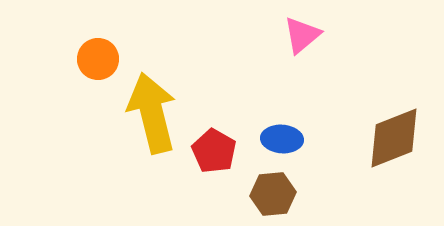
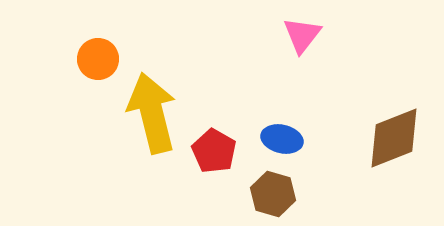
pink triangle: rotated 12 degrees counterclockwise
blue ellipse: rotated 9 degrees clockwise
brown hexagon: rotated 21 degrees clockwise
